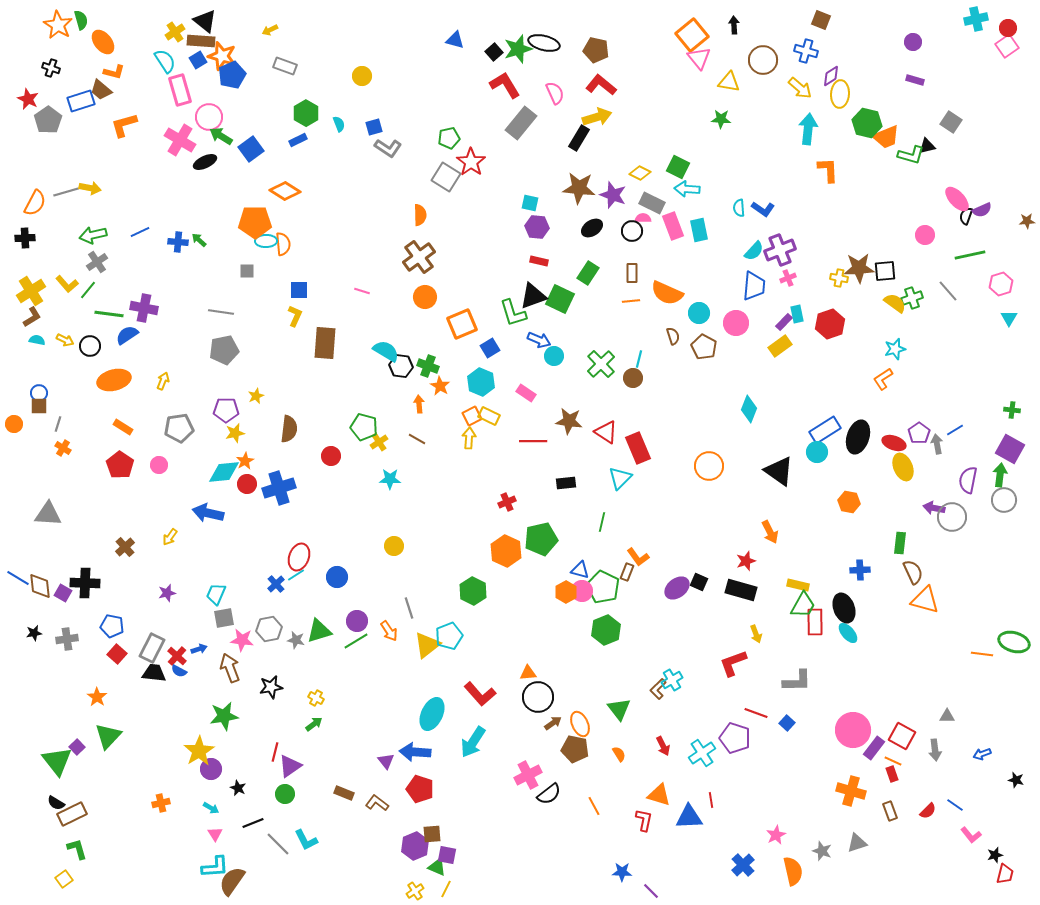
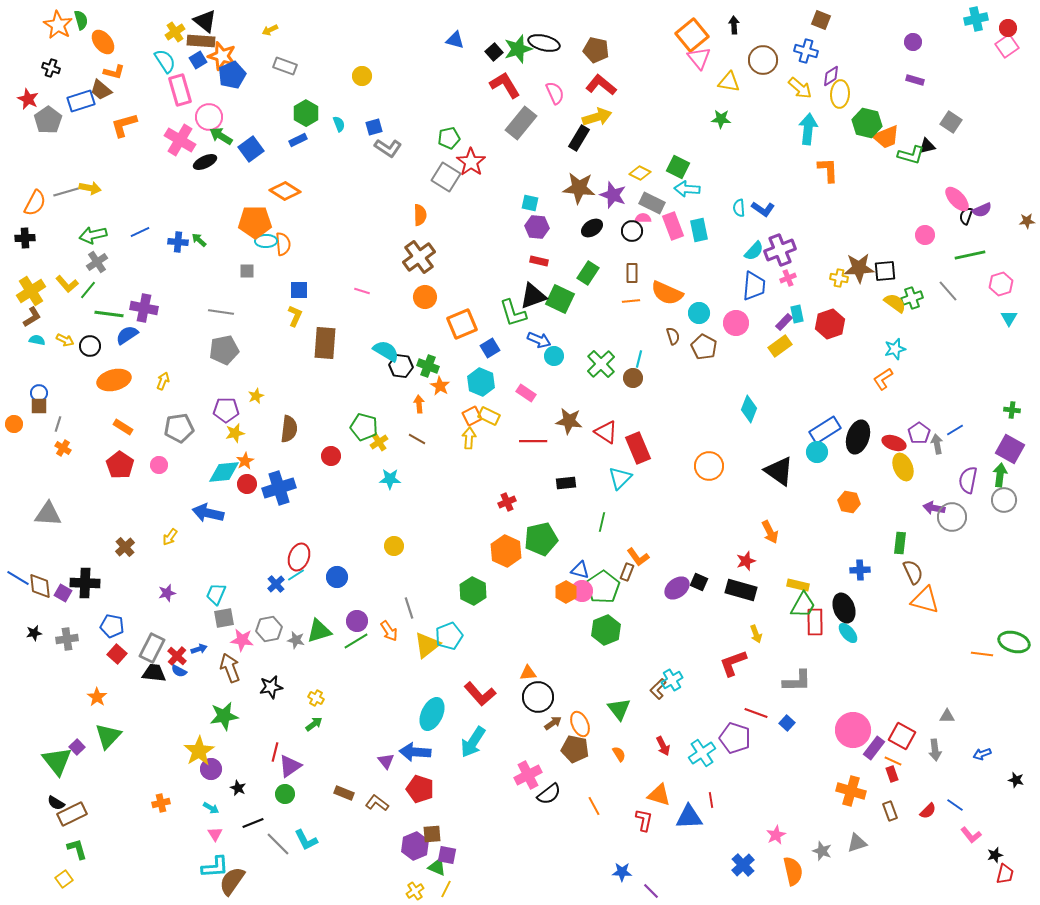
green pentagon at (603, 587): rotated 12 degrees clockwise
